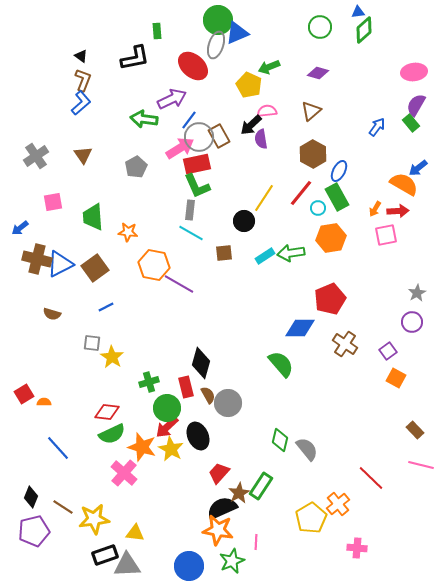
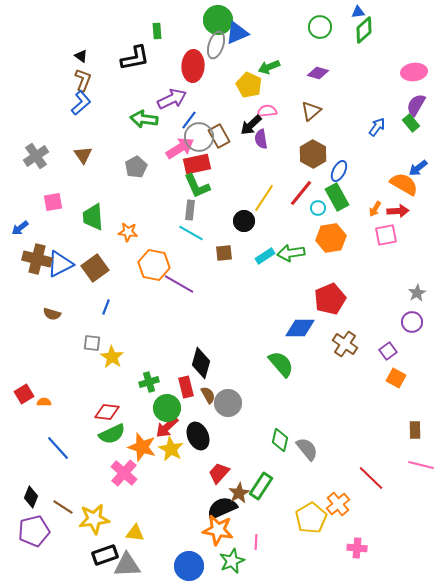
red ellipse at (193, 66): rotated 52 degrees clockwise
blue line at (106, 307): rotated 42 degrees counterclockwise
brown rectangle at (415, 430): rotated 42 degrees clockwise
